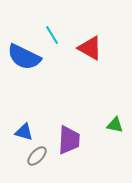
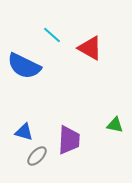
cyan line: rotated 18 degrees counterclockwise
blue semicircle: moved 9 px down
